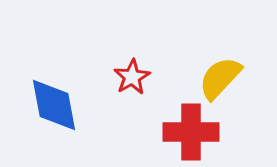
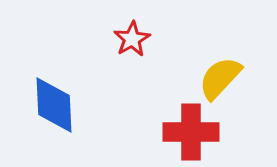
red star: moved 38 px up
blue diamond: rotated 8 degrees clockwise
